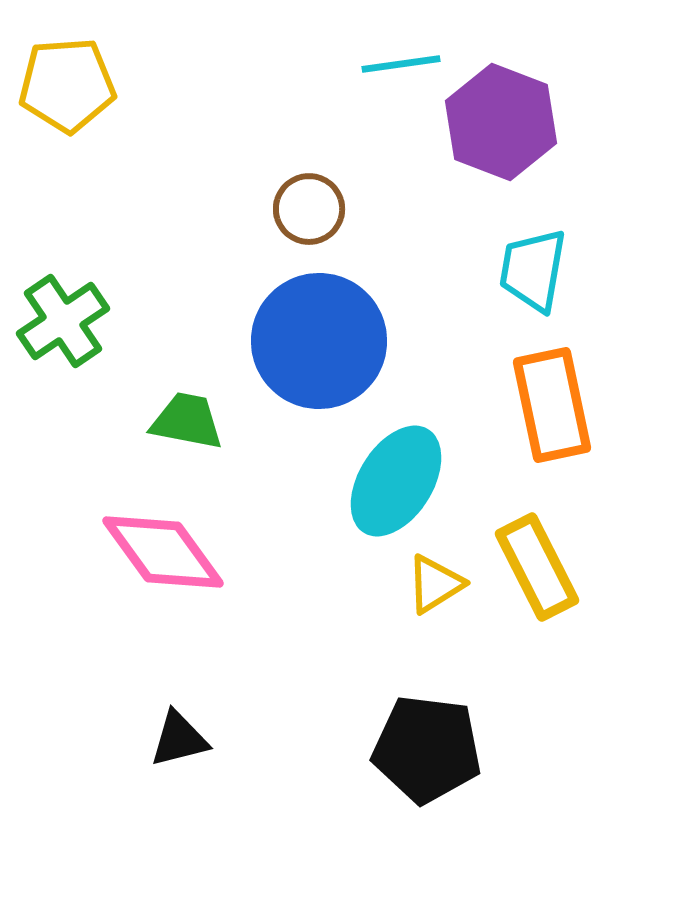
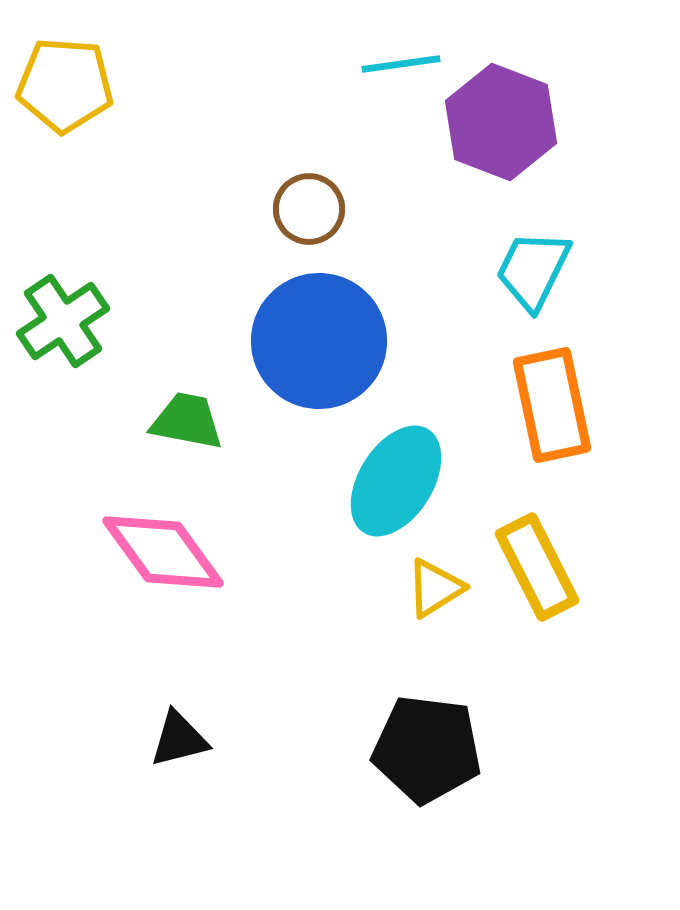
yellow pentagon: moved 2 px left; rotated 8 degrees clockwise
cyan trapezoid: rotated 16 degrees clockwise
yellow triangle: moved 4 px down
